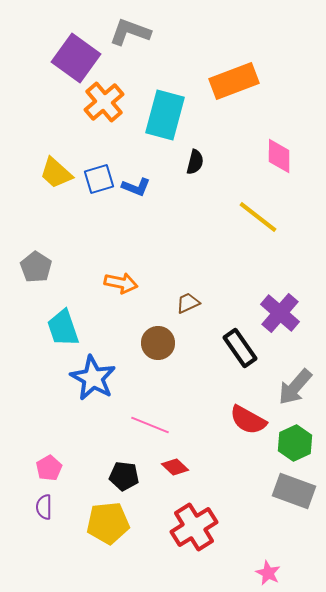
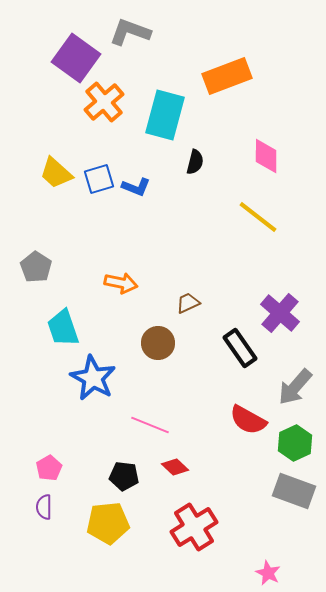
orange rectangle: moved 7 px left, 5 px up
pink diamond: moved 13 px left
